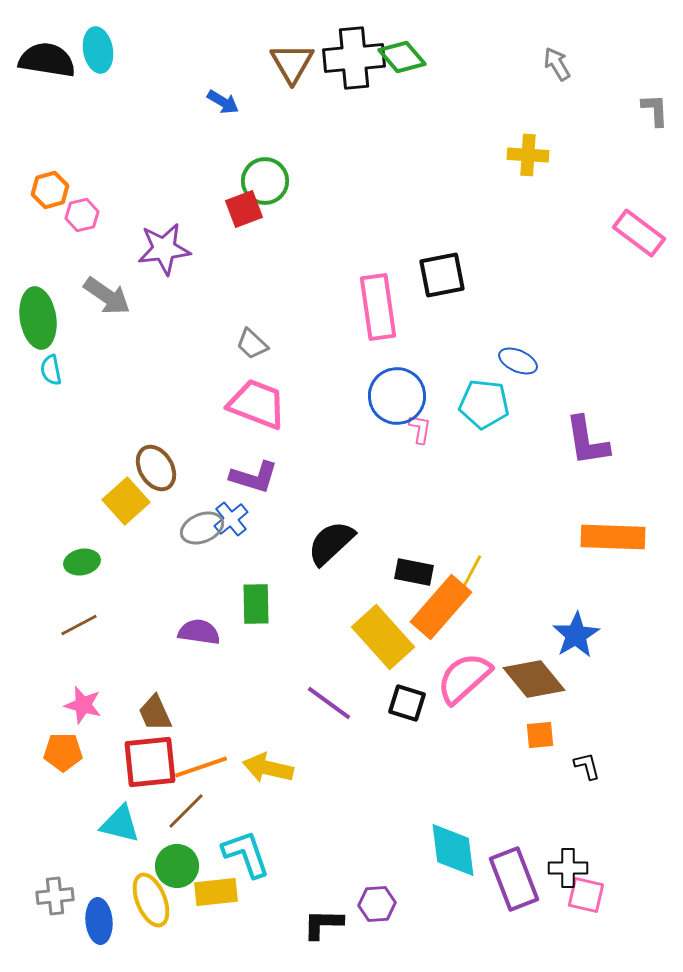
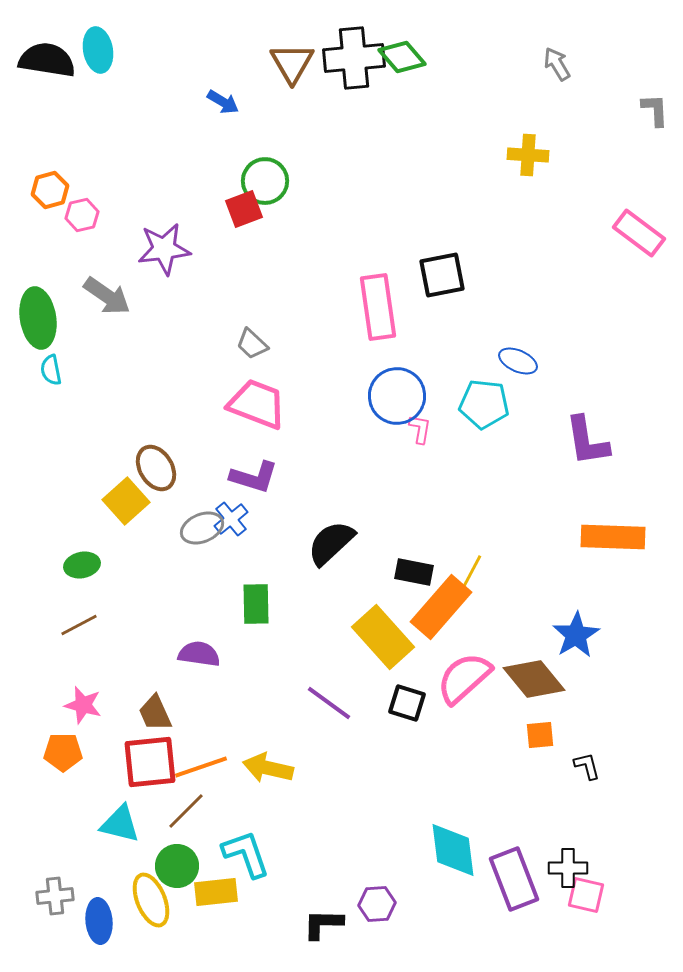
green ellipse at (82, 562): moved 3 px down
purple semicircle at (199, 632): moved 22 px down
